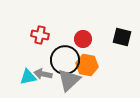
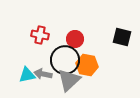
red circle: moved 8 px left
cyan triangle: moved 1 px left, 2 px up
